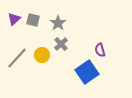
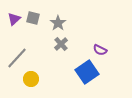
gray square: moved 2 px up
purple semicircle: rotated 48 degrees counterclockwise
yellow circle: moved 11 px left, 24 px down
